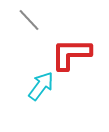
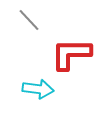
cyan arrow: moved 3 px left, 3 px down; rotated 60 degrees clockwise
